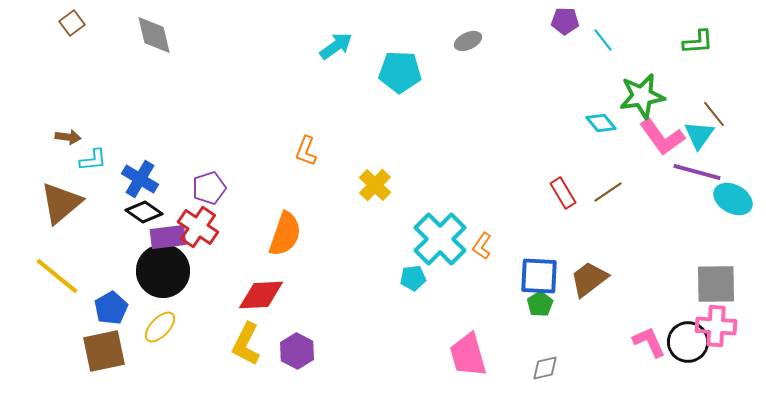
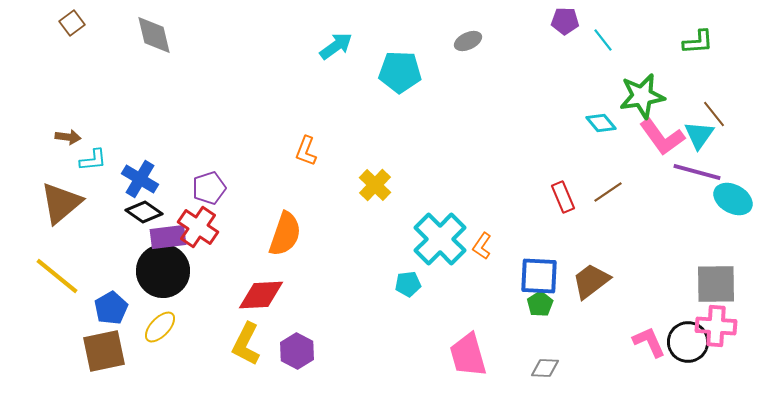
red rectangle at (563, 193): moved 4 px down; rotated 8 degrees clockwise
cyan pentagon at (413, 278): moved 5 px left, 6 px down
brown trapezoid at (589, 279): moved 2 px right, 2 px down
gray diamond at (545, 368): rotated 16 degrees clockwise
